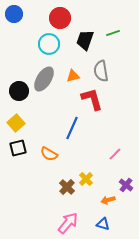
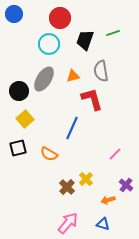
yellow square: moved 9 px right, 4 px up
